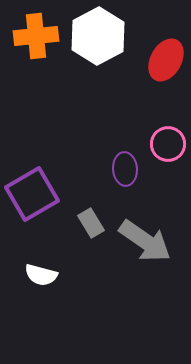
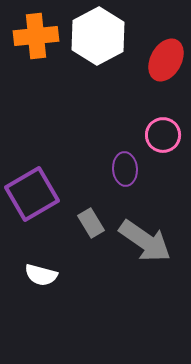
pink circle: moved 5 px left, 9 px up
